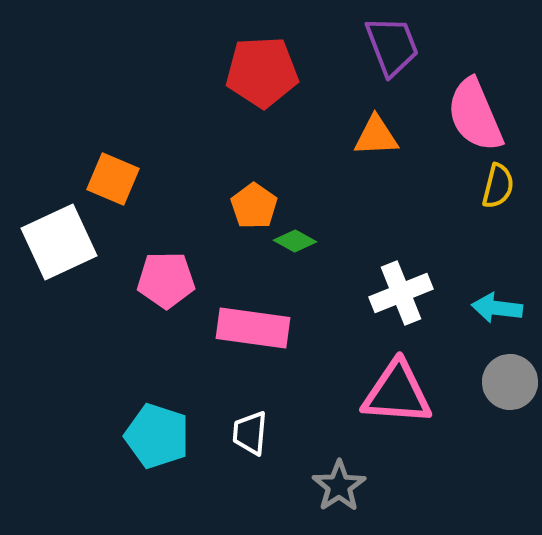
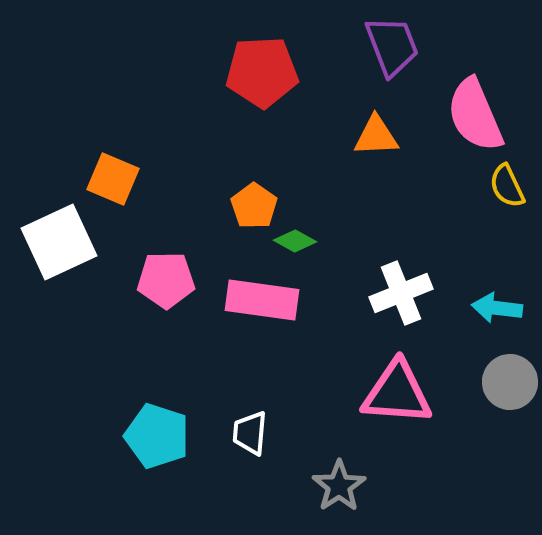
yellow semicircle: moved 9 px right; rotated 141 degrees clockwise
pink rectangle: moved 9 px right, 28 px up
